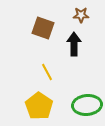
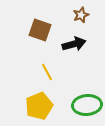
brown star: rotated 21 degrees counterclockwise
brown square: moved 3 px left, 2 px down
black arrow: rotated 75 degrees clockwise
yellow pentagon: rotated 16 degrees clockwise
